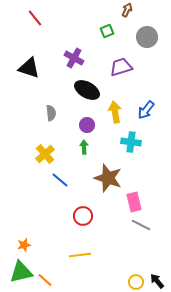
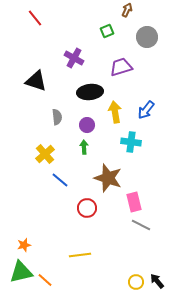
black triangle: moved 7 px right, 13 px down
black ellipse: moved 3 px right, 2 px down; rotated 35 degrees counterclockwise
gray semicircle: moved 6 px right, 4 px down
red circle: moved 4 px right, 8 px up
